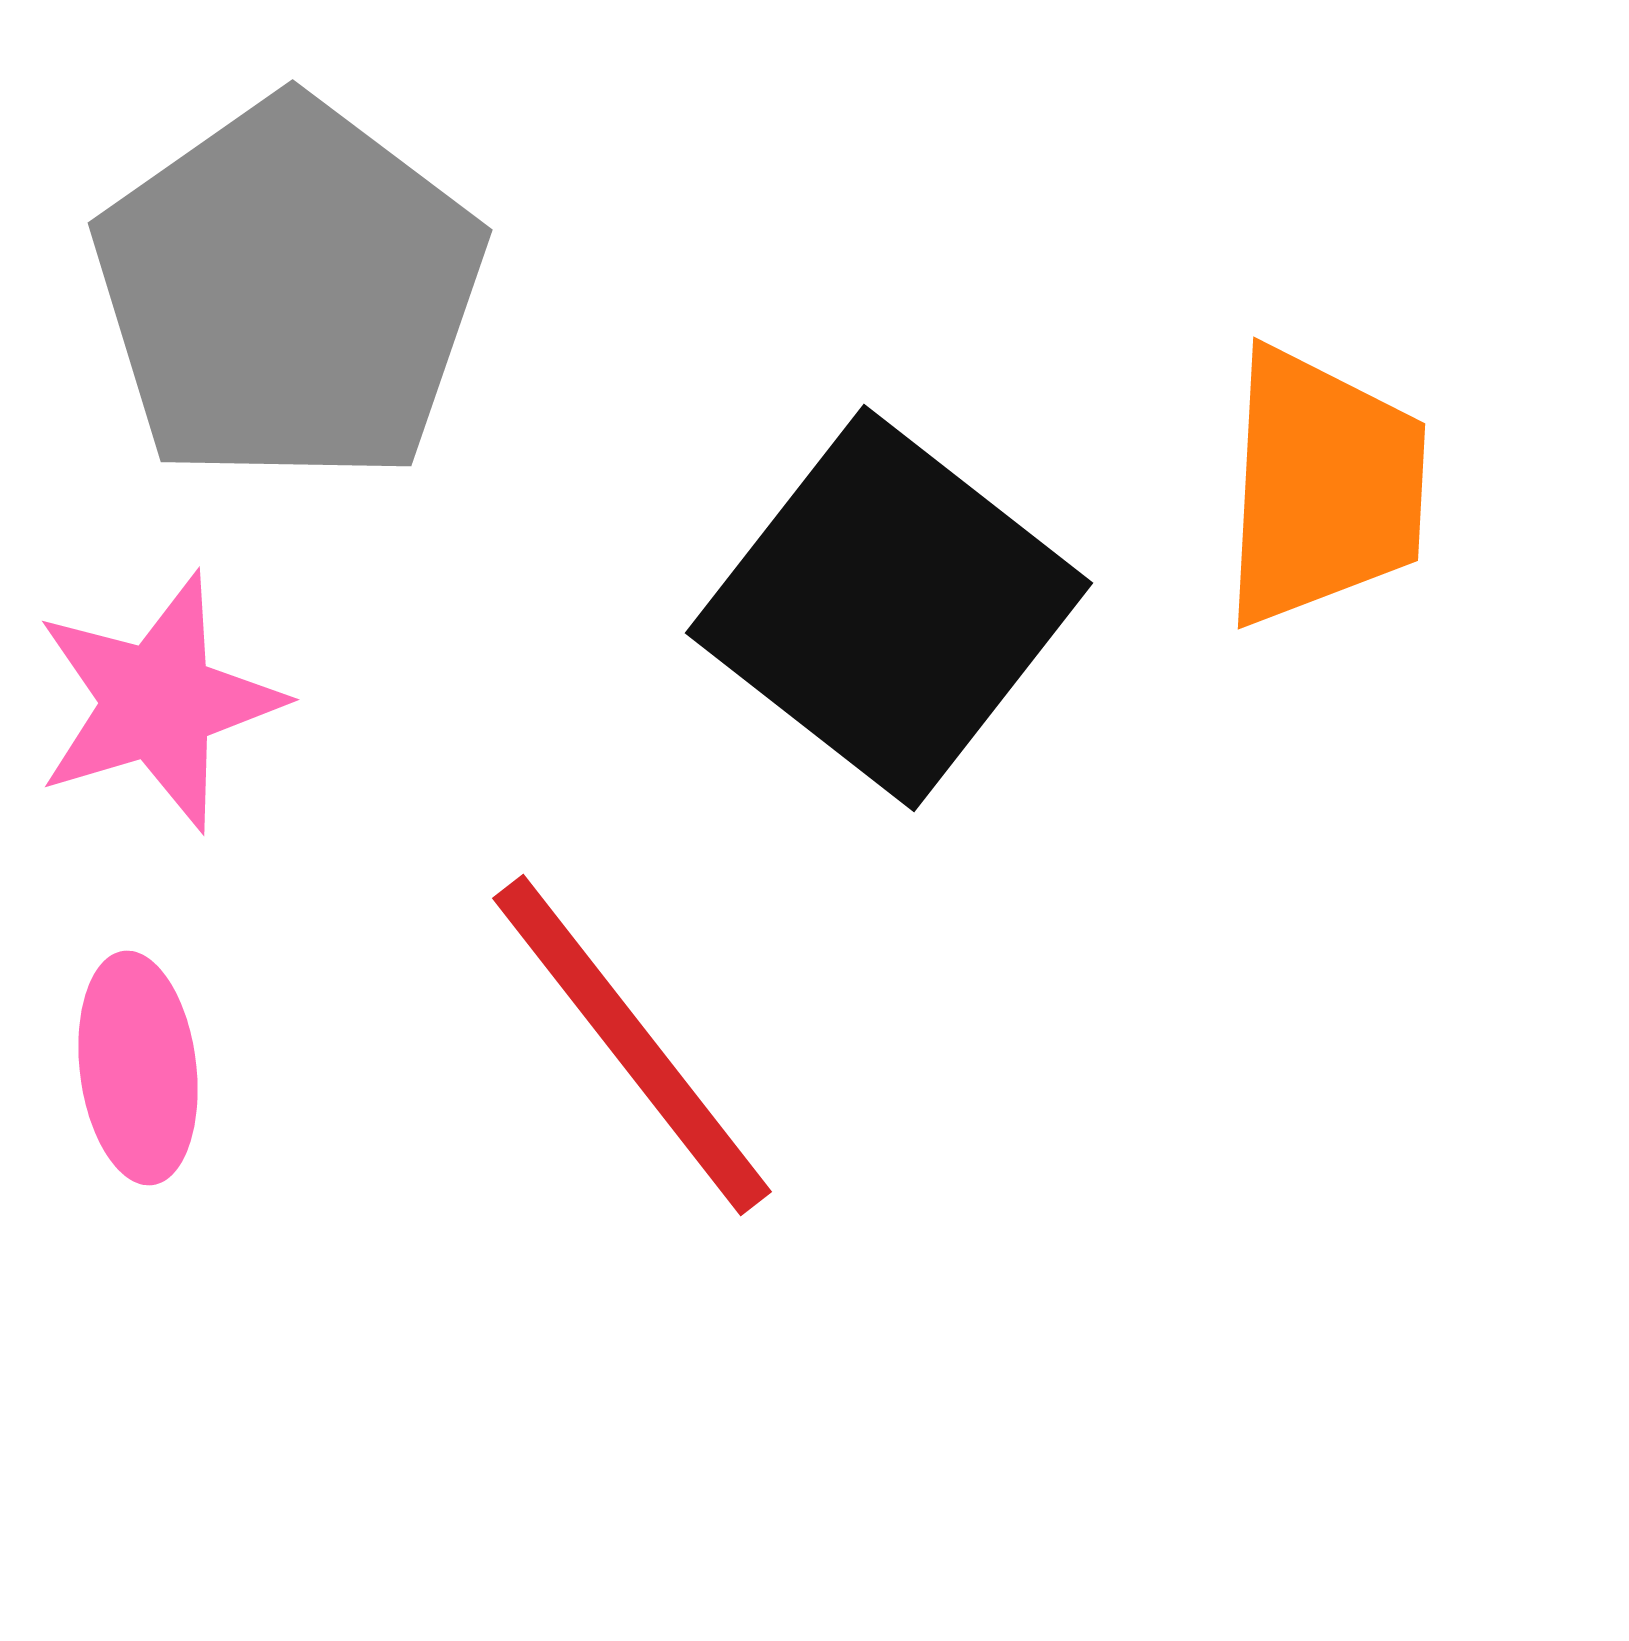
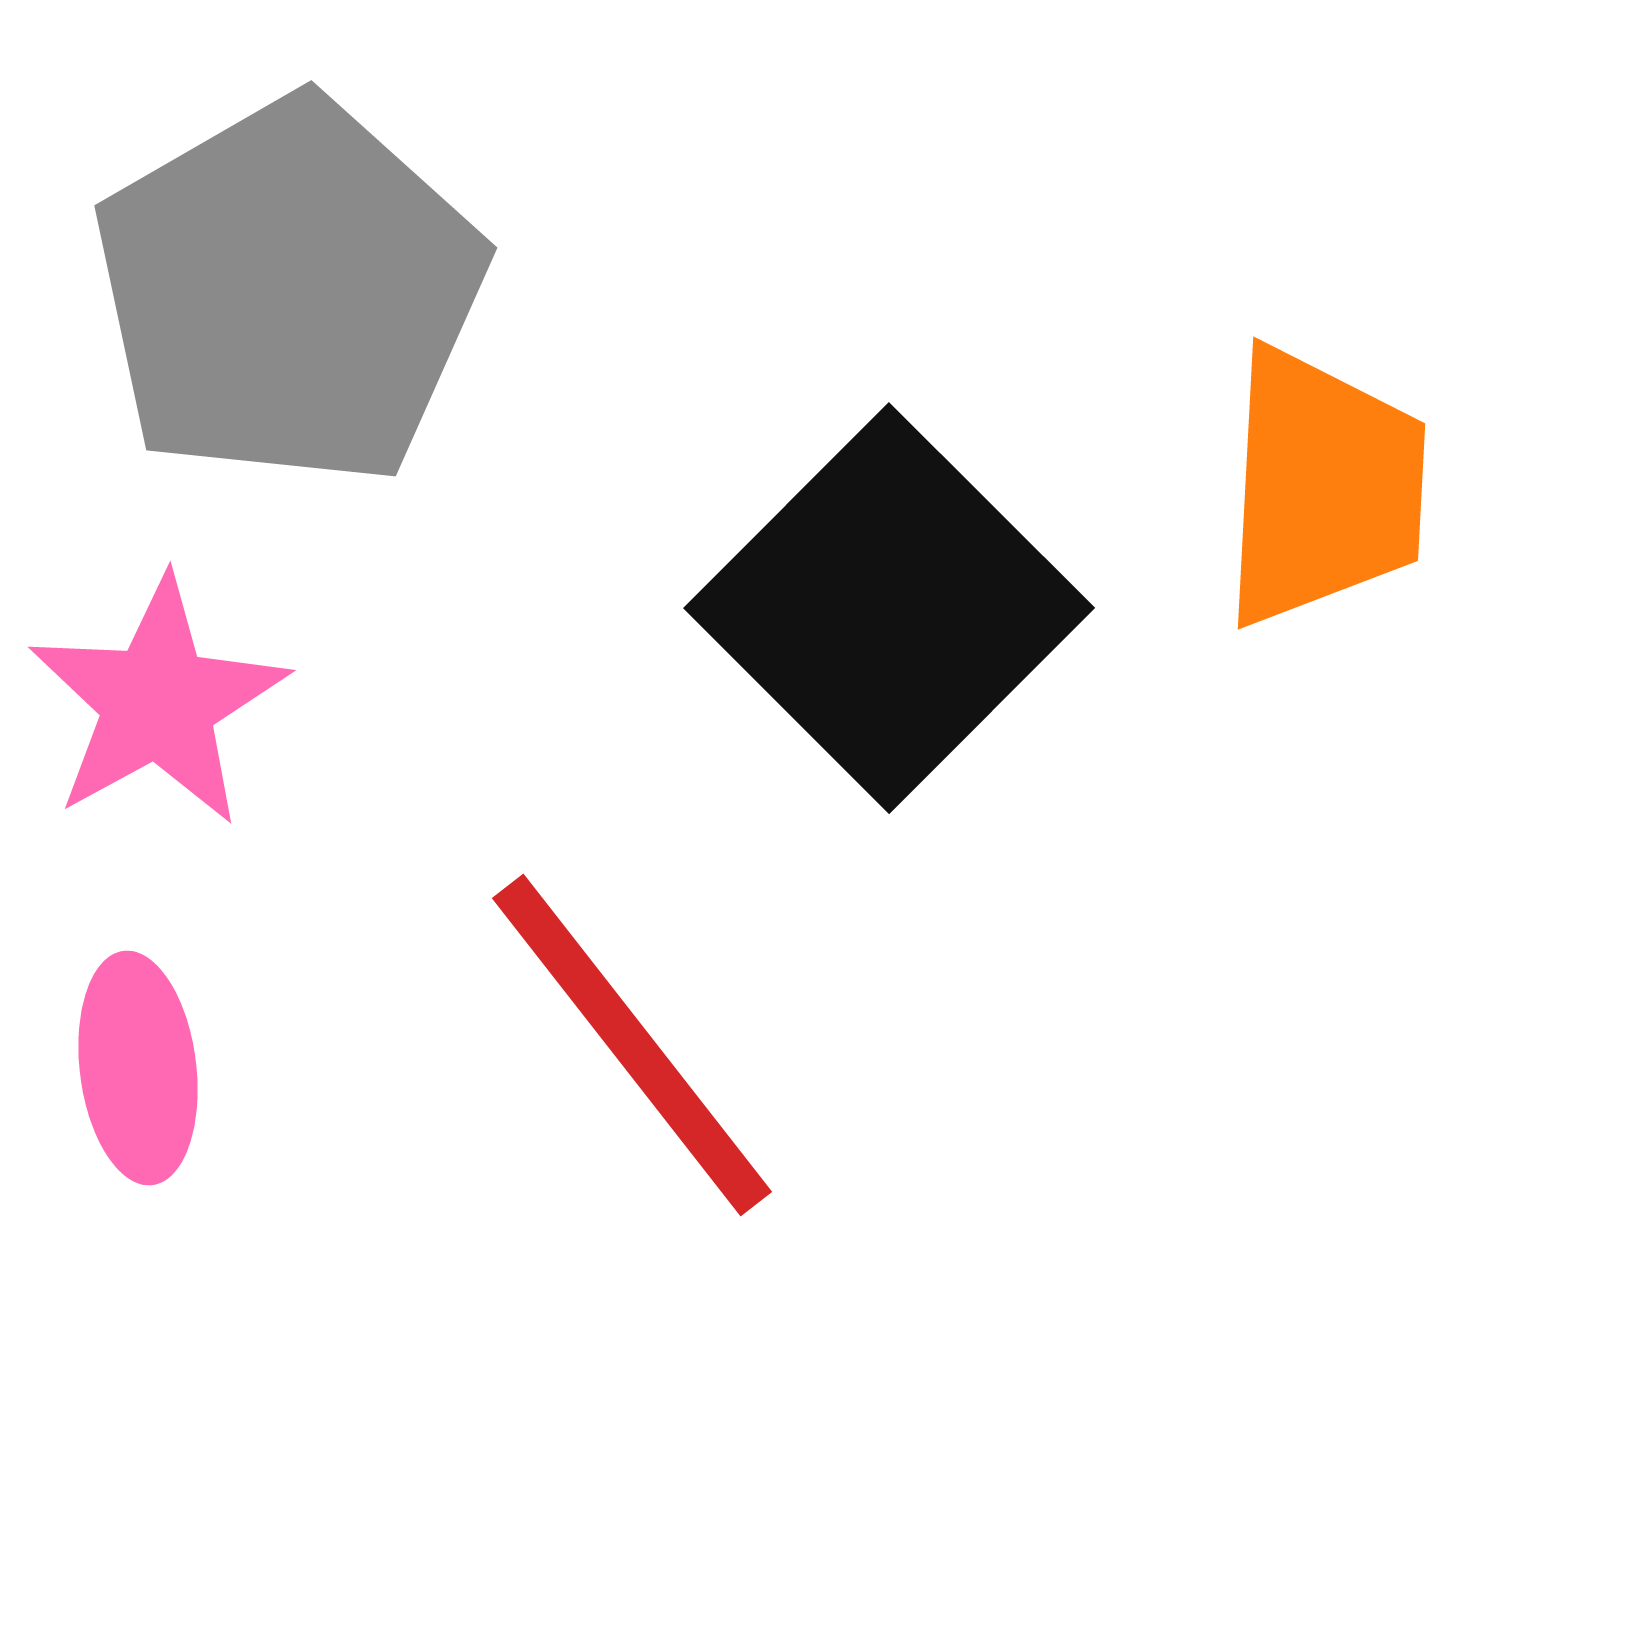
gray pentagon: rotated 5 degrees clockwise
black square: rotated 7 degrees clockwise
pink star: rotated 12 degrees counterclockwise
